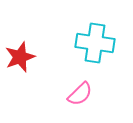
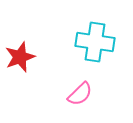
cyan cross: moved 1 px up
